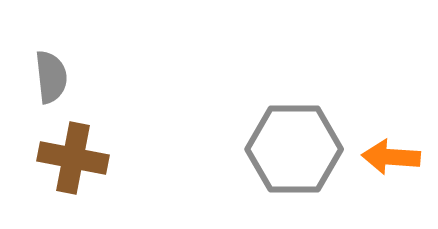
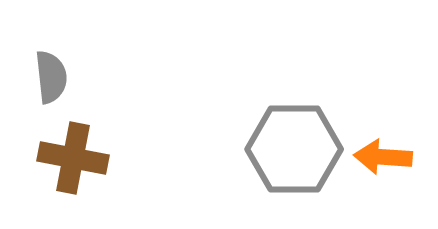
orange arrow: moved 8 px left
